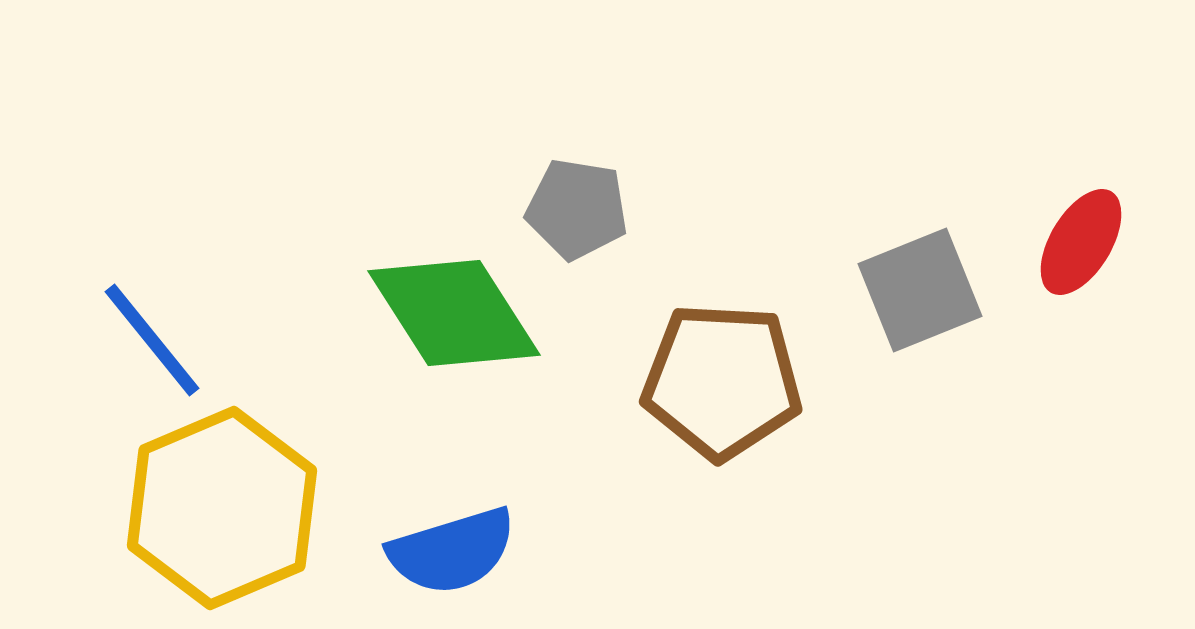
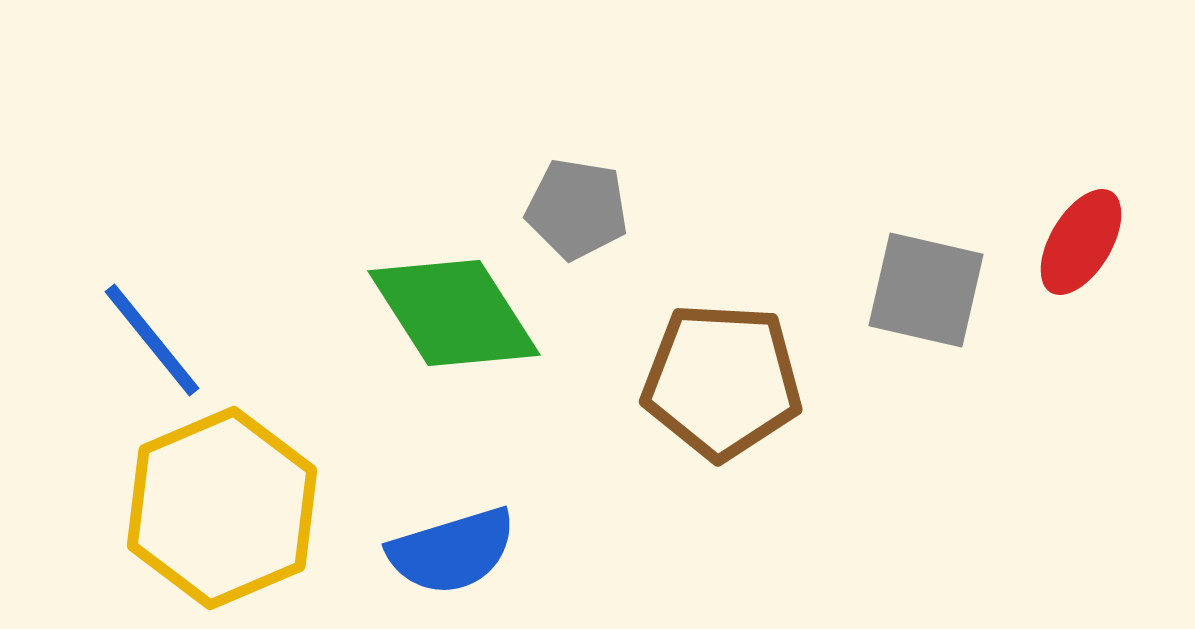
gray square: moved 6 px right; rotated 35 degrees clockwise
